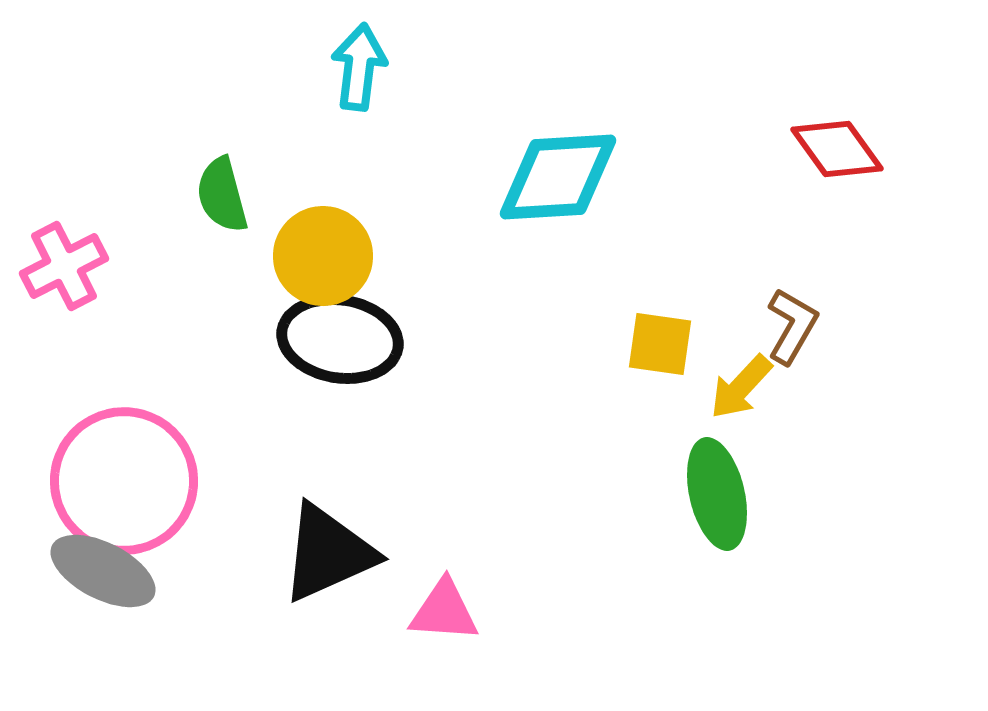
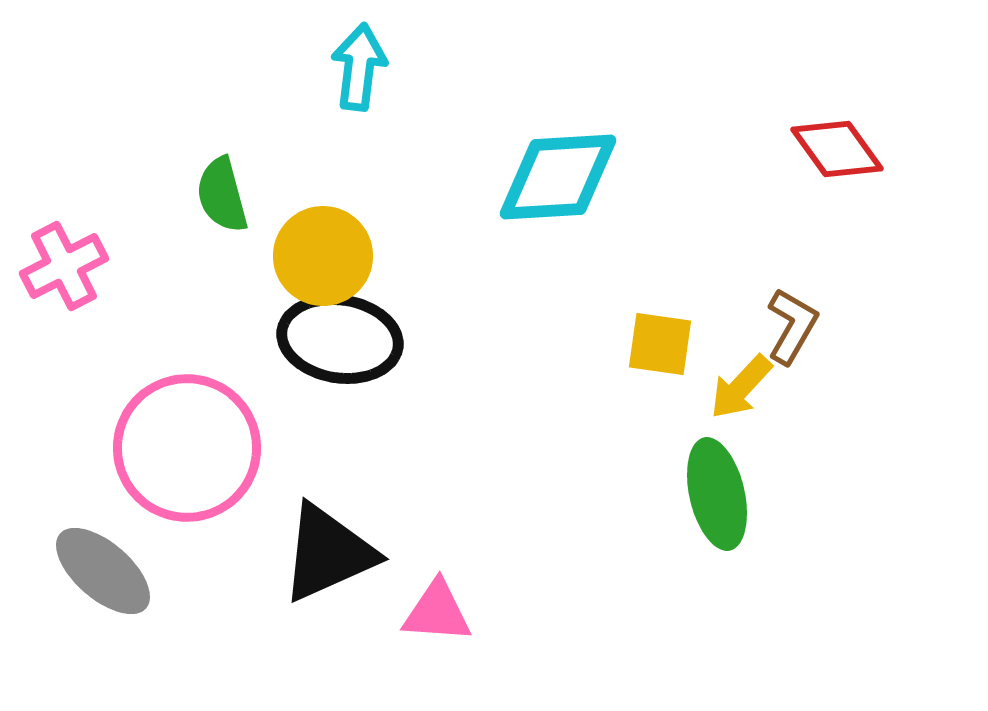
pink circle: moved 63 px right, 33 px up
gray ellipse: rotated 14 degrees clockwise
pink triangle: moved 7 px left, 1 px down
